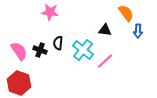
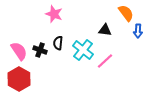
pink star: moved 4 px right, 2 px down; rotated 12 degrees clockwise
red hexagon: moved 4 px up; rotated 10 degrees clockwise
